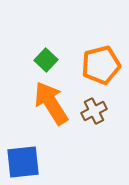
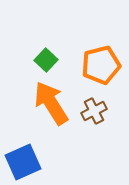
blue square: rotated 18 degrees counterclockwise
